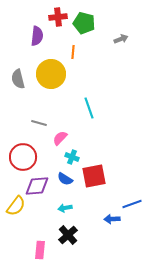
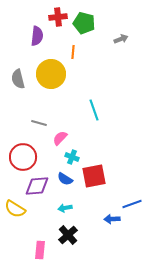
cyan line: moved 5 px right, 2 px down
yellow semicircle: moved 1 px left, 3 px down; rotated 85 degrees clockwise
